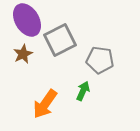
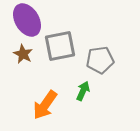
gray square: moved 6 px down; rotated 16 degrees clockwise
brown star: rotated 18 degrees counterclockwise
gray pentagon: rotated 16 degrees counterclockwise
orange arrow: moved 1 px down
